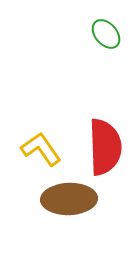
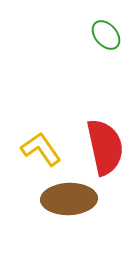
green ellipse: moved 1 px down
red semicircle: rotated 10 degrees counterclockwise
